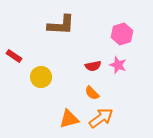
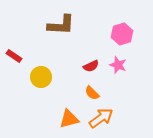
red semicircle: moved 2 px left; rotated 14 degrees counterclockwise
